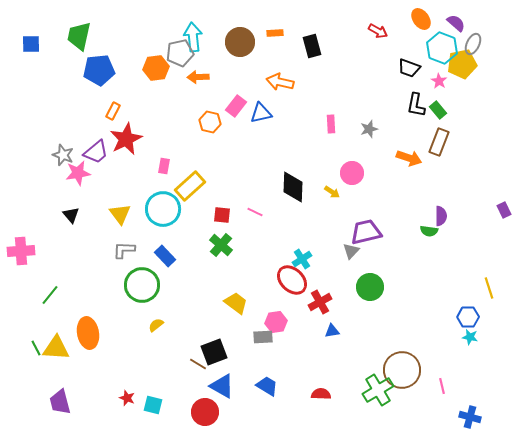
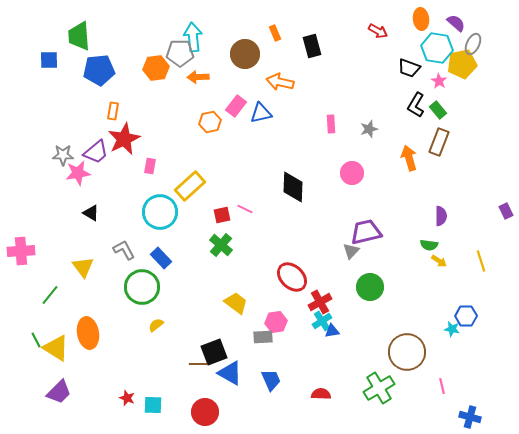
orange ellipse at (421, 19): rotated 30 degrees clockwise
orange rectangle at (275, 33): rotated 70 degrees clockwise
green trapezoid at (79, 36): rotated 16 degrees counterclockwise
brown circle at (240, 42): moved 5 px right, 12 px down
blue square at (31, 44): moved 18 px right, 16 px down
cyan hexagon at (442, 48): moved 5 px left; rotated 12 degrees counterclockwise
gray pentagon at (180, 53): rotated 12 degrees clockwise
black L-shape at (416, 105): rotated 20 degrees clockwise
orange rectangle at (113, 111): rotated 18 degrees counterclockwise
orange hexagon at (210, 122): rotated 25 degrees counterclockwise
red star at (126, 139): moved 2 px left
gray star at (63, 155): rotated 20 degrees counterclockwise
orange arrow at (409, 158): rotated 125 degrees counterclockwise
pink rectangle at (164, 166): moved 14 px left
yellow arrow at (332, 192): moved 107 px right, 69 px down
cyan circle at (163, 209): moved 3 px left, 3 px down
purple rectangle at (504, 210): moved 2 px right, 1 px down
pink line at (255, 212): moved 10 px left, 3 px up
yellow triangle at (120, 214): moved 37 px left, 53 px down
black triangle at (71, 215): moved 20 px right, 2 px up; rotated 18 degrees counterclockwise
red square at (222, 215): rotated 18 degrees counterclockwise
green semicircle at (429, 231): moved 14 px down
gray L-shape at (124, 250): rotated 60 degrees clockwise
blue rectangle at (165, 256): moved 4 px left, 2 px down
cyan cross at (302, 259): moved 20 px right, 62 px down
red ellipse at (292, 280): moved 3 px up
green circle at (142, 285): moved 2 px down
yellow line at (489, 288): moved 8 px left, 27 px up
blue hexagon at (468, 317): moved 2 px left, 1 px up
cyan star at (470, 337): moved 18 px left, 8 px up
green line at (36, 348): moved 8 px up
yellow triangle at (56, 348): rotated 28 degrees clockwise
brown line at (198, 364): rotated 30 degrees counterclockwise
brown circle at (402, 370): moved 5 px right, 18 px up
blue triangle at (222, 386): moved 8 px right, 13 px up
blue trapezoid at (267, 386): moved 4 px right, 6 px up; rotated 35 degrees clockwise
green cross at (378, 390): moved 1 px right, 2 px up
purple trapezoid at (60, 402): moved 1 px left, 10 px up; rotated 120 degrees counterclockwise
cyan square at (153, 405): rotated 12 degrees counterclockwise
